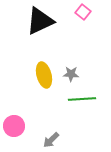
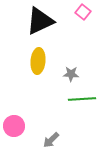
yellow ellipse: moved 6 px left, 14 px up; rotated 20 degrees clockwise
